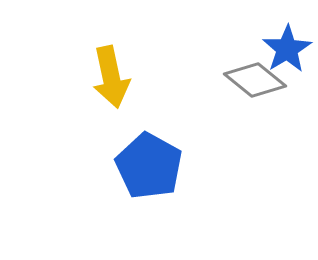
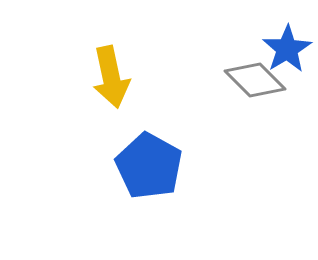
gray diamond: rotated 6 degrees clockwise
